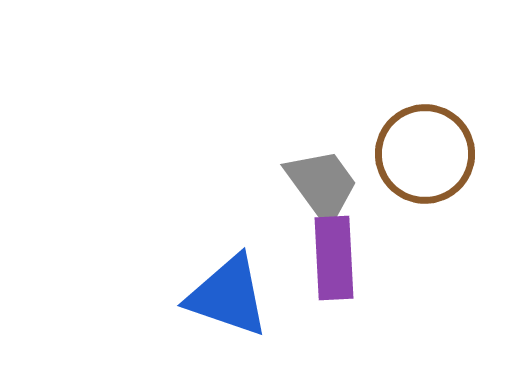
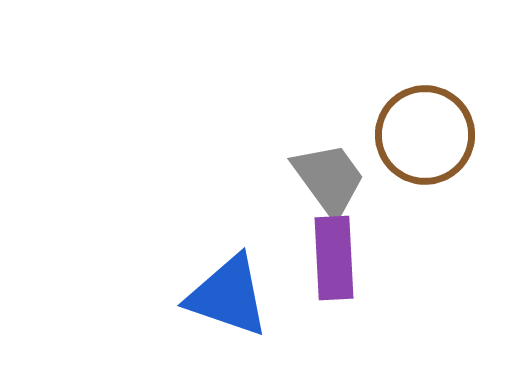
brown circle: moved 19 px up
gray trapezoid: moved 7 px right, 6 px up
